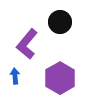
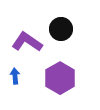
black circle: moved 1 px right, 7 px down
purple L-shape: moved 2 px up; rotated 84 degrees clockwise
